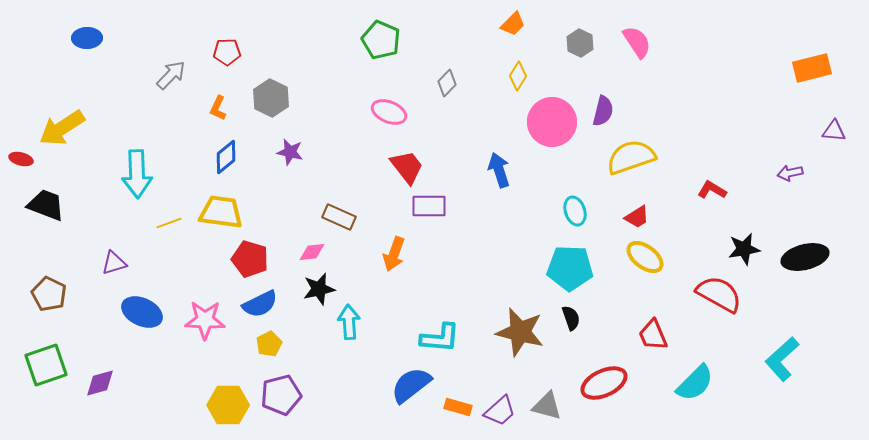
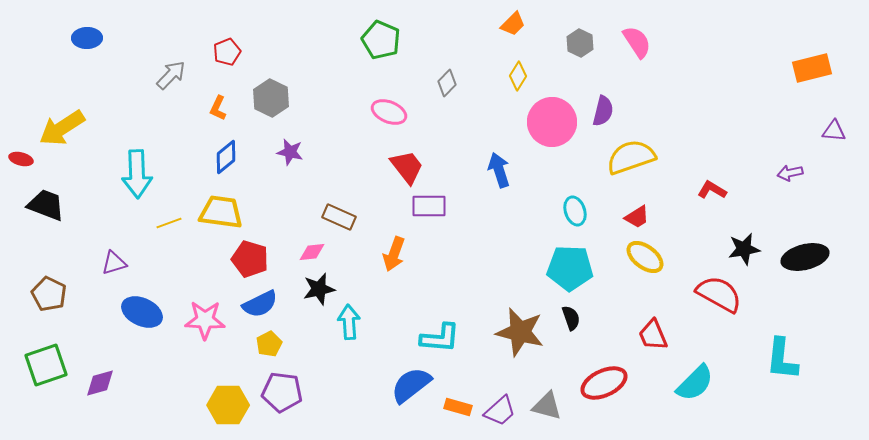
red pentagon at (227, 52): rotated 20 degrees counterclockwise
cyan L-shape at (782, 359): rotated 42 degrees counterclockwise
purple pentagon at (281, 395): moved 1 px right, 3 px up; rotated 21 degrees clockwise
